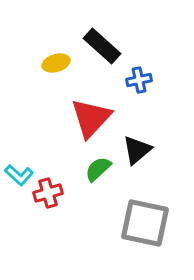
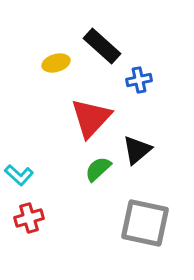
red cross: moved 19 px left, 25 px down
